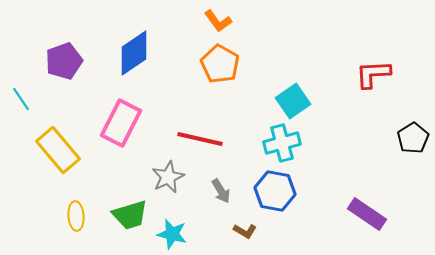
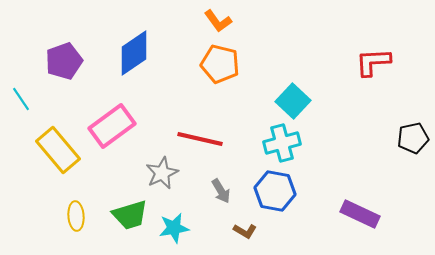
orange pentagon: rotated 15 degrees counterclockwise
red L-shape: moved 12 px up
cyan square: rotated 12 degrees counterclockwise
pink rectangle: moved 9 px left, 3 px down; rotated 27 degrees clockwise
black pentagon: rotated 20 degrees clockwise
gray star: moved 6 px left, 4 px up
purple rectangle: moved 7 px left; rotated 9 degrees counterclockwise
cyan star: moved 2 px right, 6 px up; rotated 24 degrees counterclockwise
